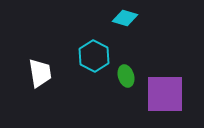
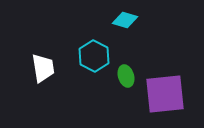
cyan diamond: moved 2 px down
white trapezoid: moved 3 px right, 5 px up
purple square: rotated 6 degrees counterclockwise
